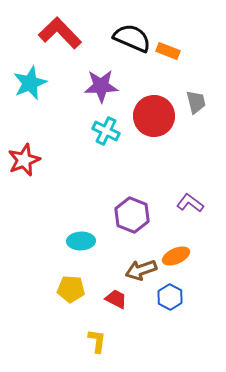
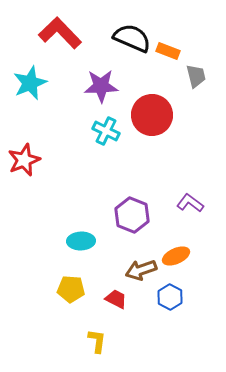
gray trapezoid: moved 26 px up
red circle: moved 2 px left, 1 px up
